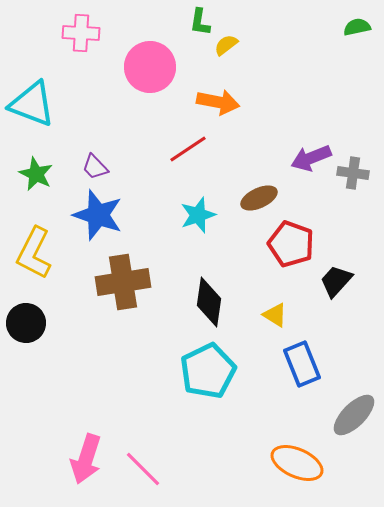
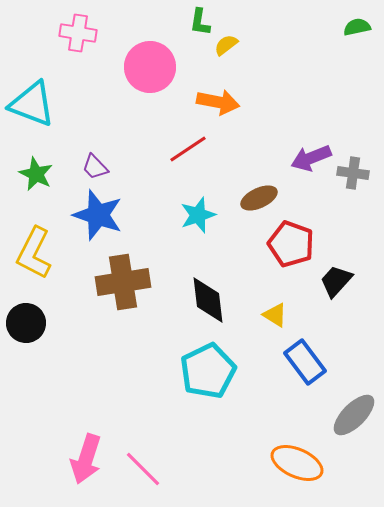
pink cross: moved 3 px left; rotated 6 degrees clockwise
black diamond: moved 1 px left, 2 px up; rotated 15 degrees counterclockwise
blue rectangle: moved 3 px right, 2 px up; rotated 15 degrees counterclockwise
